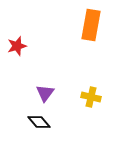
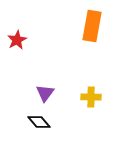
orange rectangle: moved 1 px right, 1 px down
red star: moved 6 px up; rotated 12 degrees counterclockwise
yellow cross: rotated 12 degrees counterclockwise
